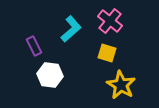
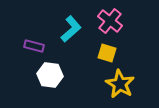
purple rectangle: rotated 48 degrees counterclockwise
yellow star: moved 1 px left, 1 px up
